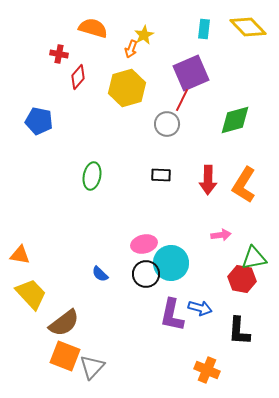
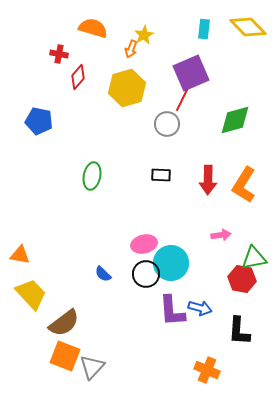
blue semicircle: moved 3 px right
purple L-shape: moved 4 px up; rotated 16 degrees counterclockwise
